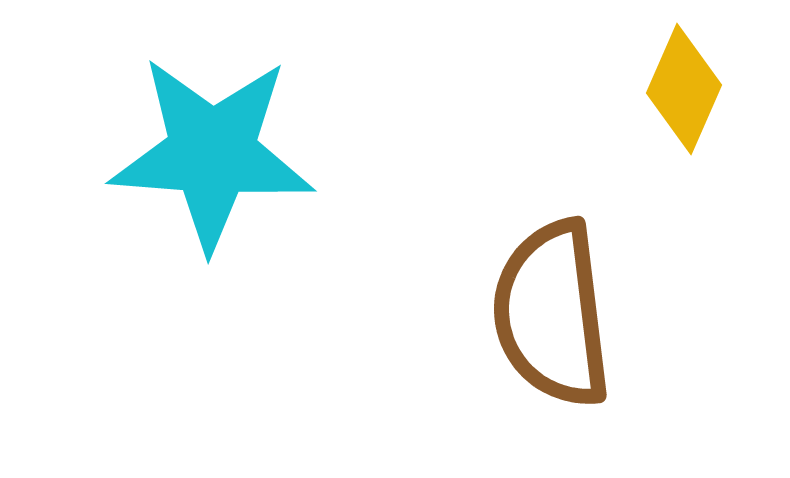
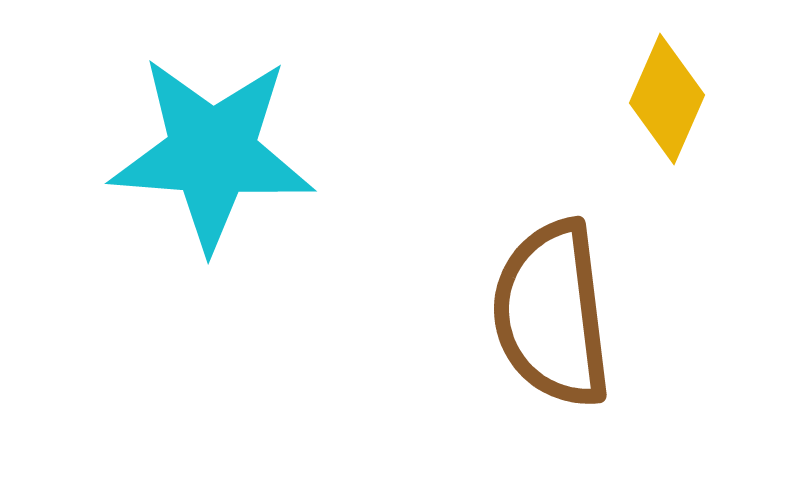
yellow diamond: moved 17 px left, 10 px down
